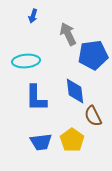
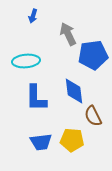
blue diamond: moved 1 px left
yellow pentagon: rotated 30 degrees counterclockwise
